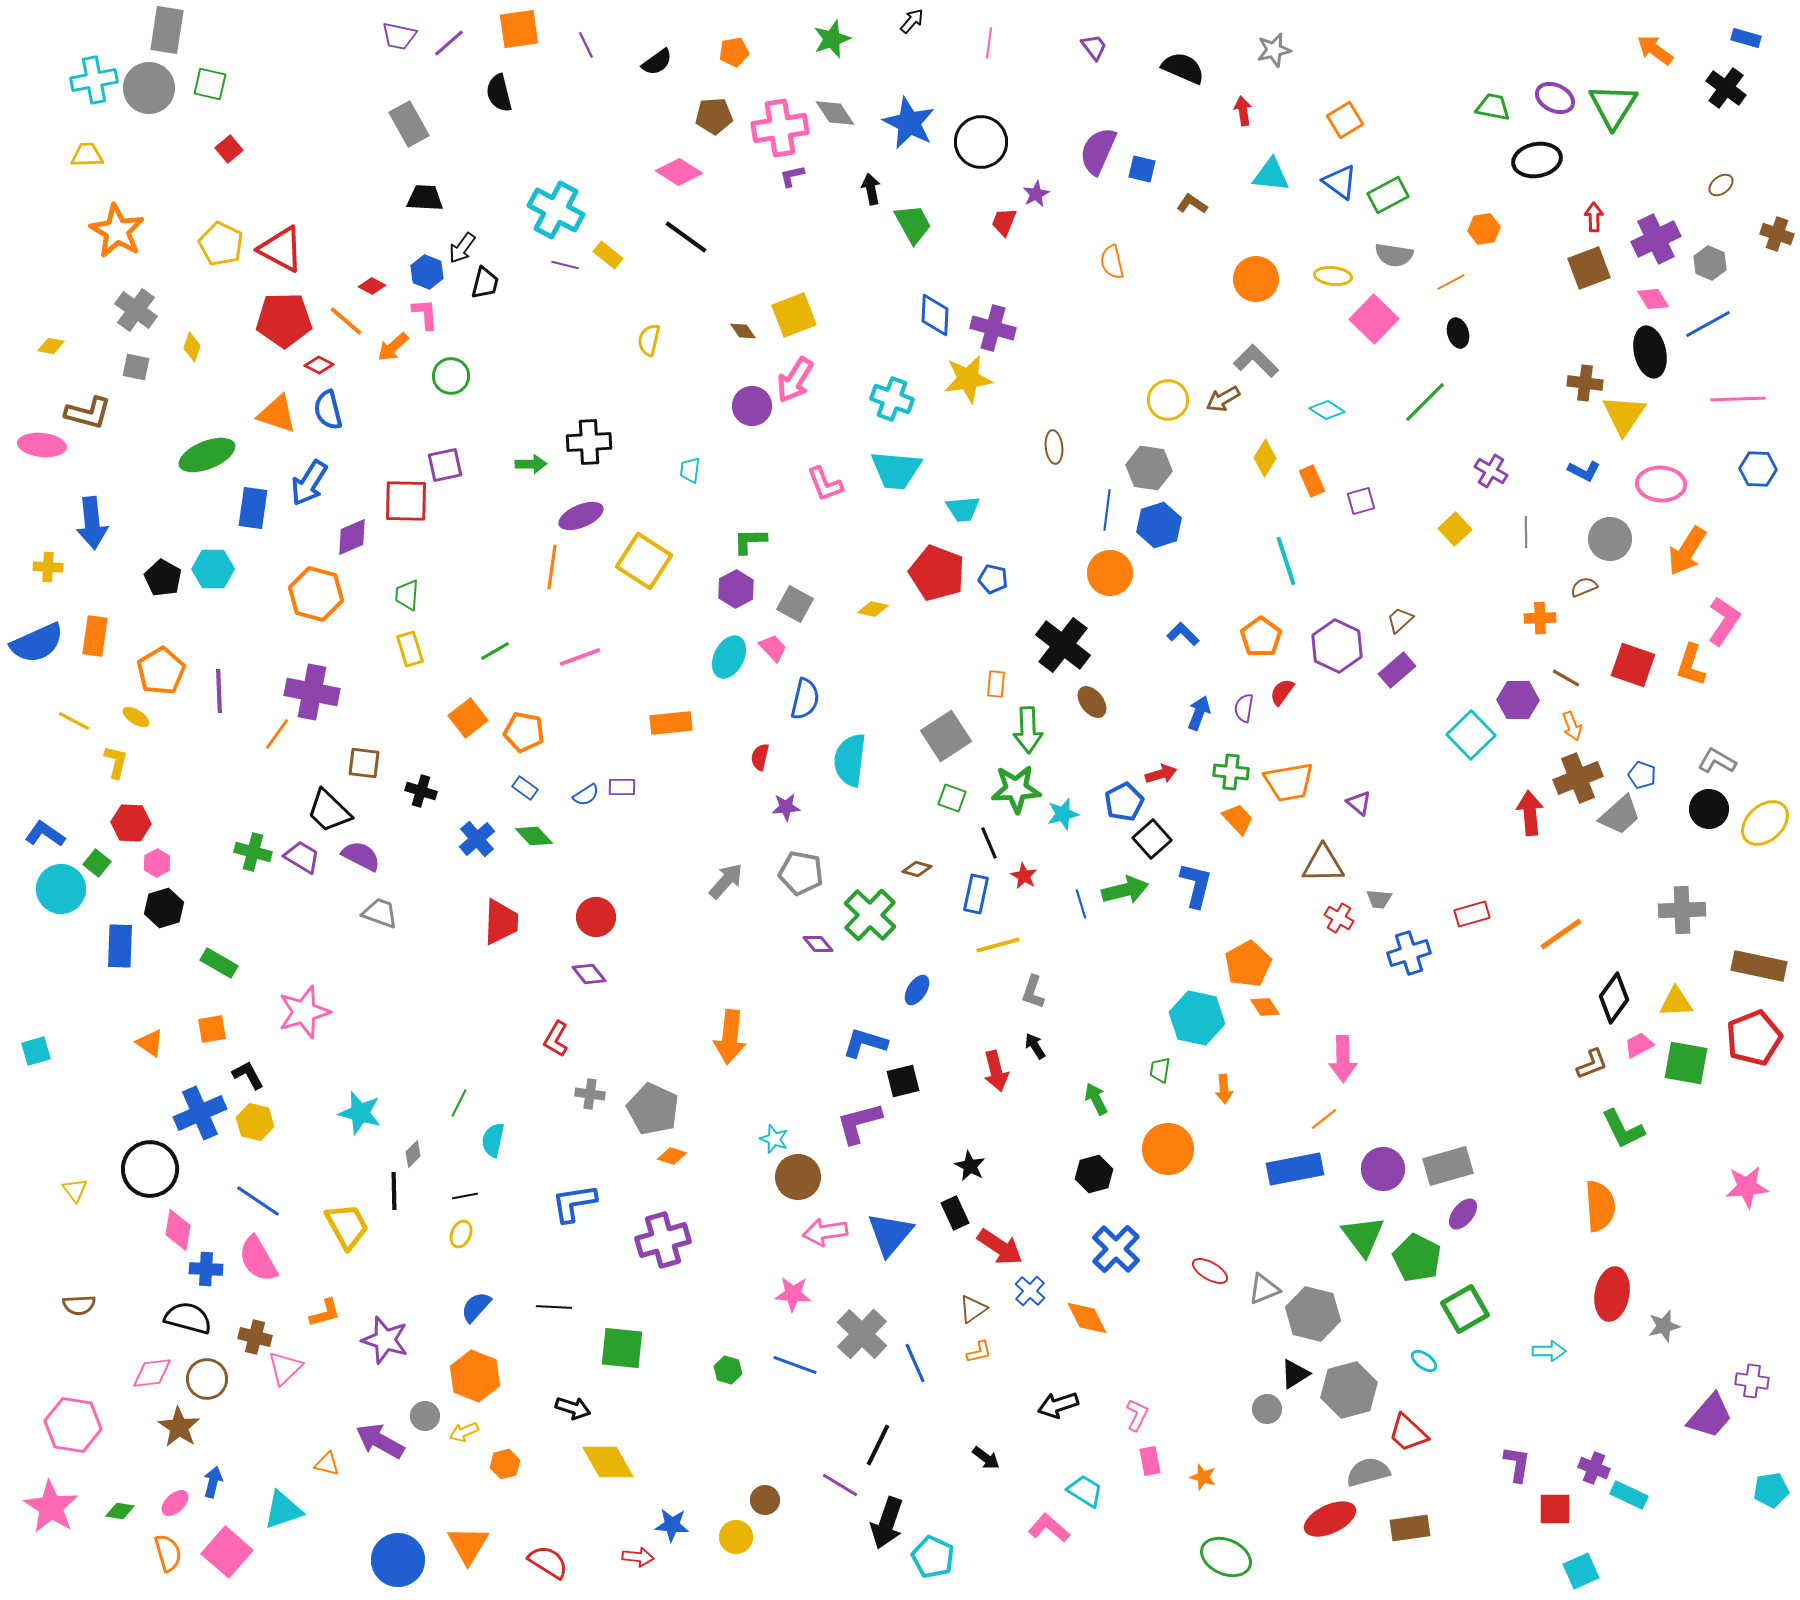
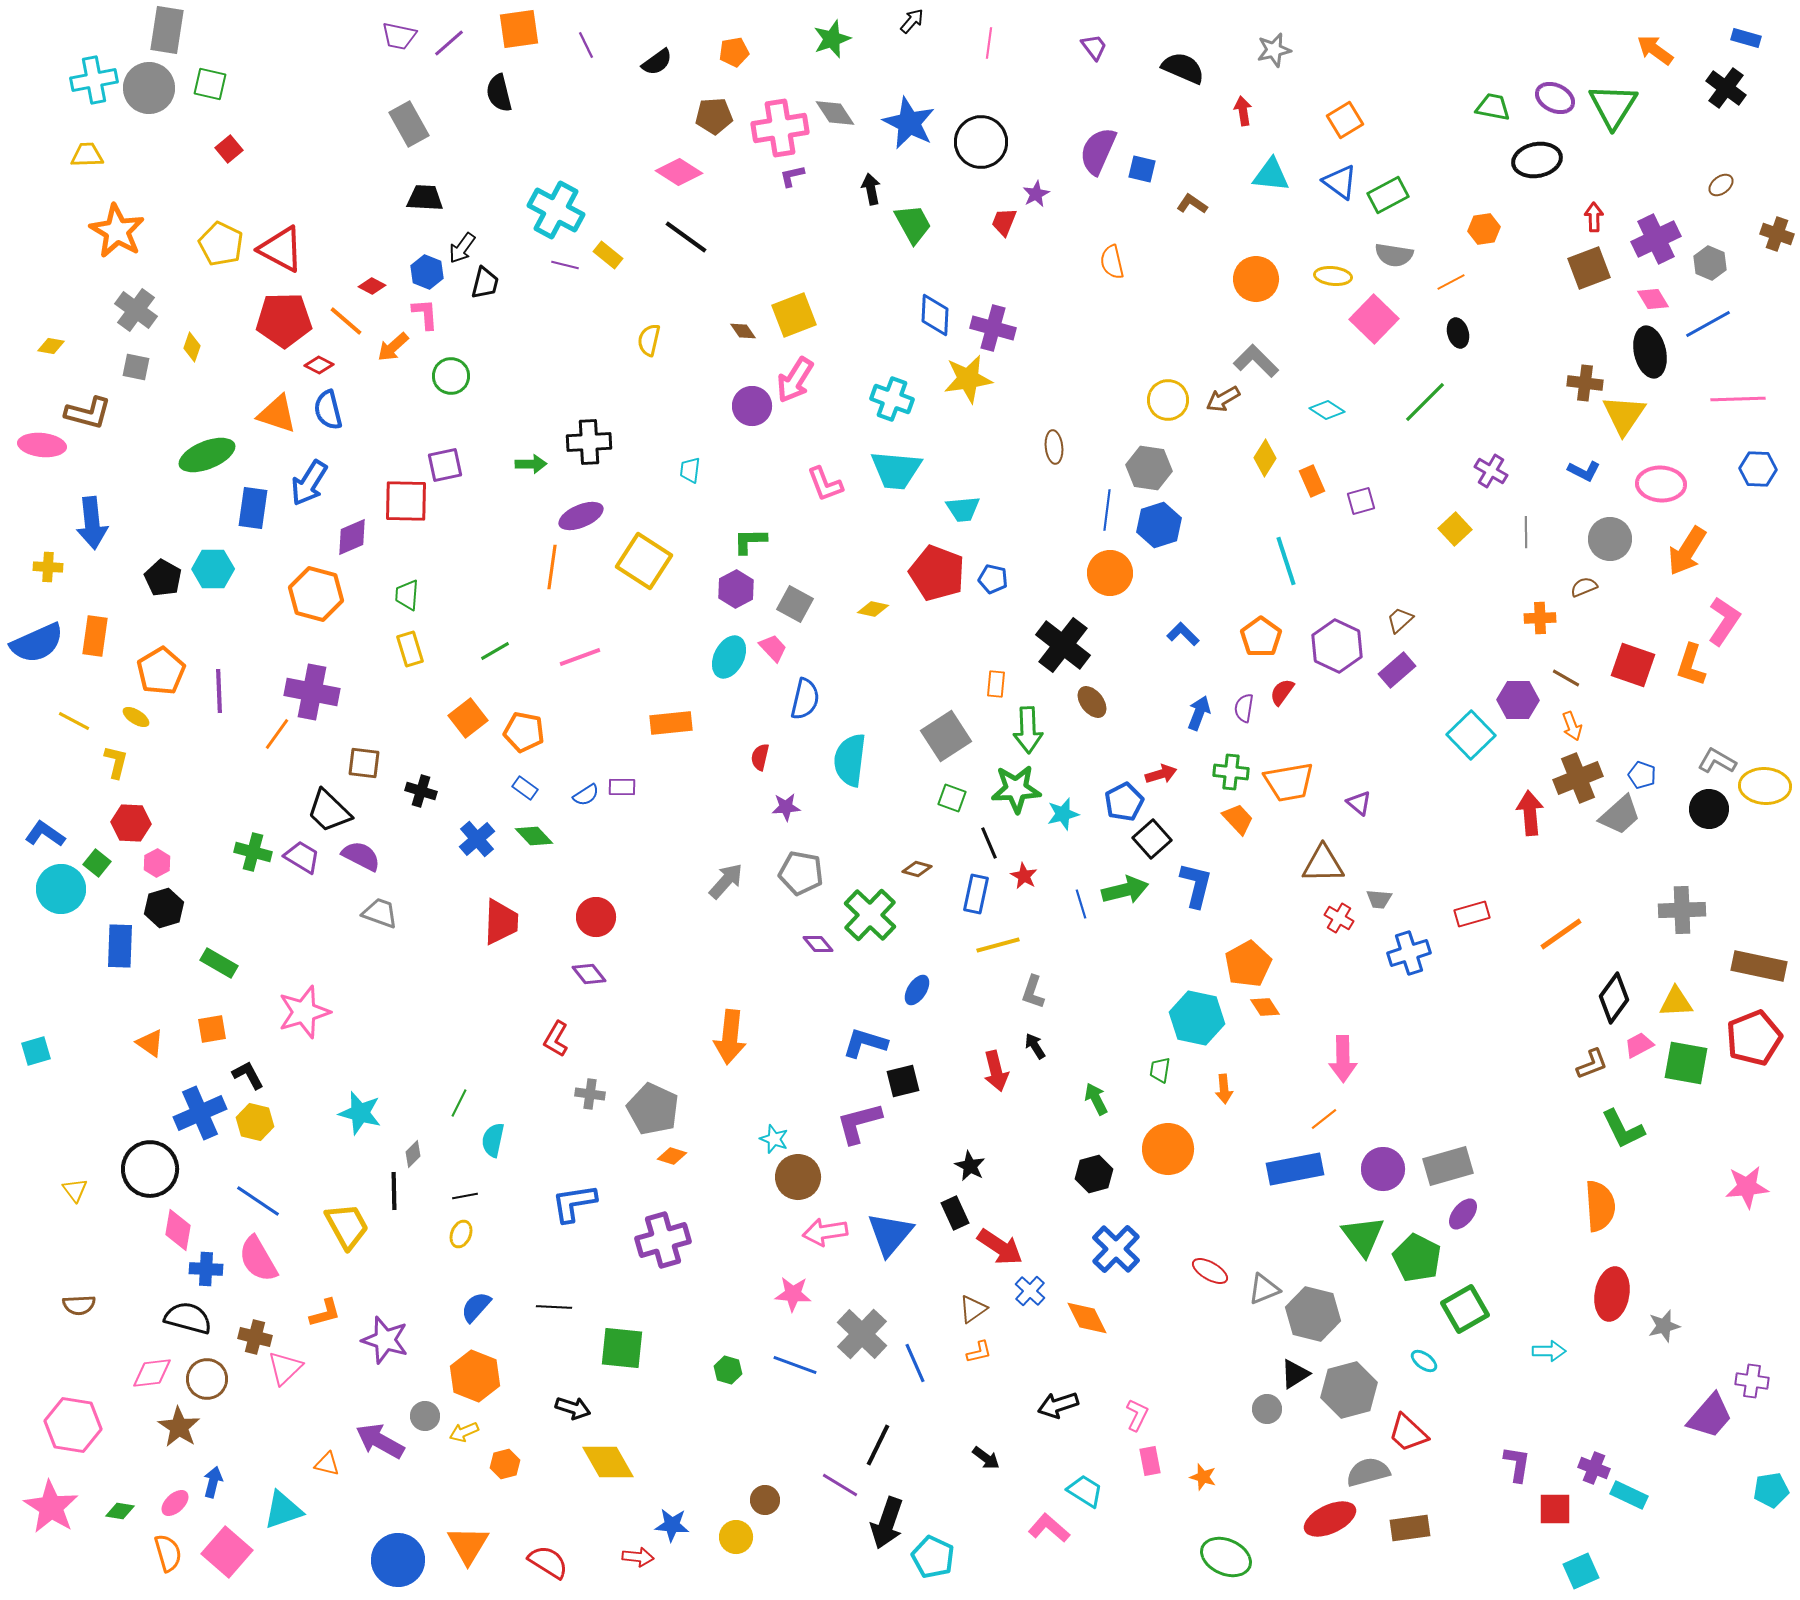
yellow ellipse at (1765, 823): moved 37 px up; rotated 45 degrees clockwise
